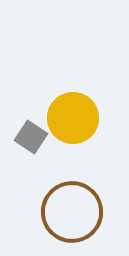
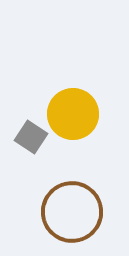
yellow circle: moved 4 px up
